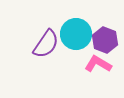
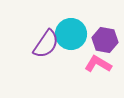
cyan circle: moved 5 px left
purple hexagon: rotated 10 degrees counterclockwise
